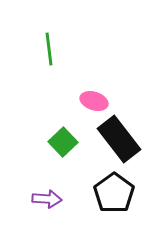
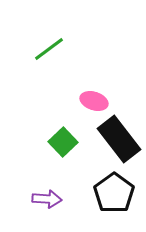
green line: rotated 60 degrees clockwise
